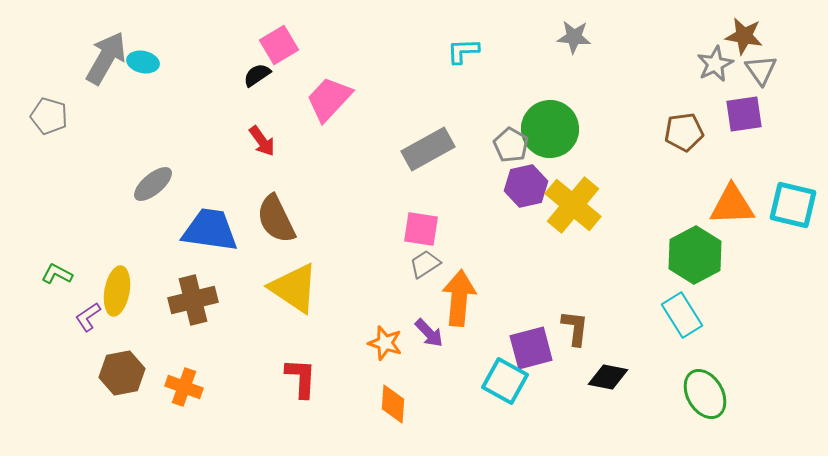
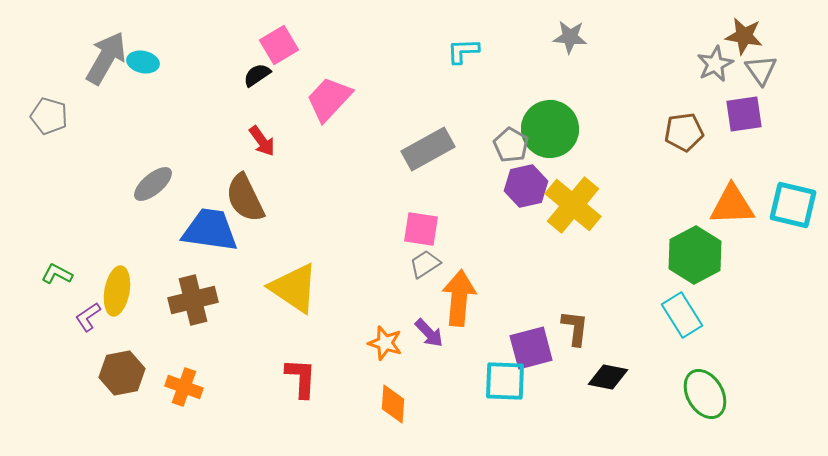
gray star at (574, 37): moved 4 px left
brown semicircle at (276, 219): moved 31 px left, 21 px up
cyan square at (505, 381): rotated 27 degrees counterclockwise
